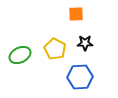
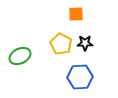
yellow pentagon: moved 6 px right, 5 px up
green ellipse: moved 1 px down
